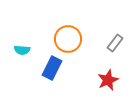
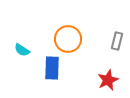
gray rectangle: moved 2 px right, 2 px up; rotated 24 degrees counterclockwise
cyan semicircle: rotated 28 degrees clockwise
blue rectangle: rotated 25 degrees counterclockwise
